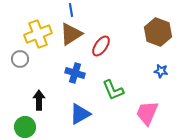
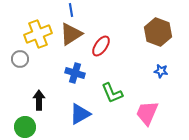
green L-shape: moved 1 px left, 3 px down
